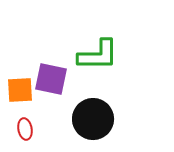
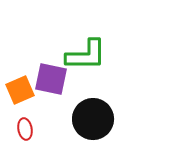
green L-shape: moved 12 px left
orange square: rotated 20 degrees counterclockwise
